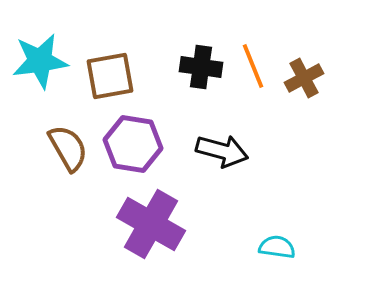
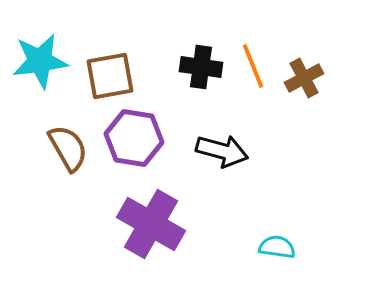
purple hexagon: moved 1 px right, 6 px up
